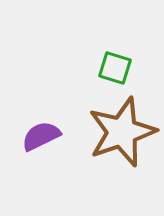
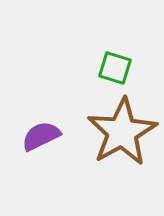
brown star: rotated 10 degrees counterclockwise
